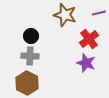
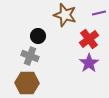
black circle: moved 7 px right
gray cross: rotated 18 degrees clockwise
purple star: moved 3 px right; rotated 18 degrees clockwise
brown hexagon: rotated 25 degrees counterclockwise
